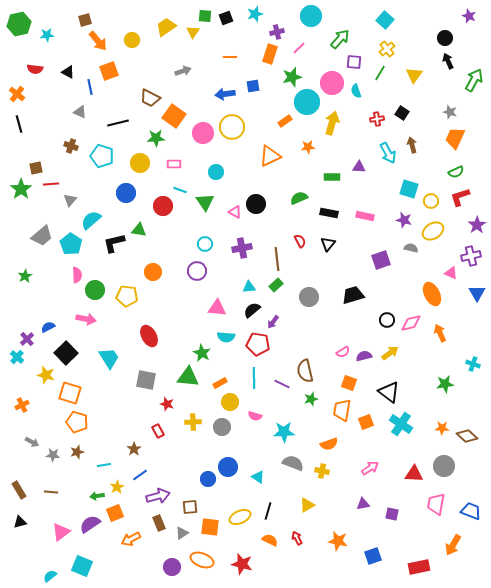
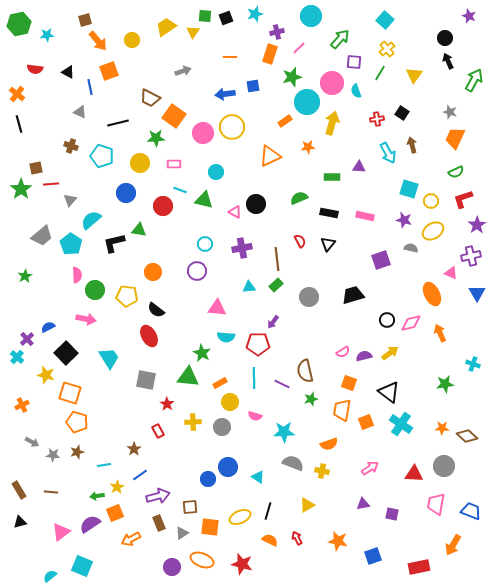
red L-shape at (460, 197): moved 3 px right, 2 px down
green triangle at (205, 202): moved 1 px left, 2 px up; rotated 42 degrees counterclockwise
black semicircle at (252, 310): moved 96 px left; rotated 102 degrees counterclockwise
red pentagon at (258, 344): rotated 10 degrees counterclockwise
red star at (167, 404): rotated 16 degrees clockwise
